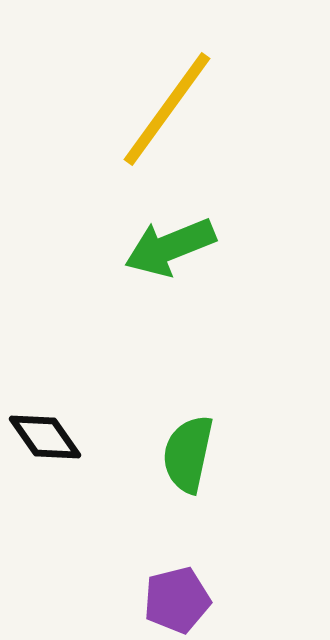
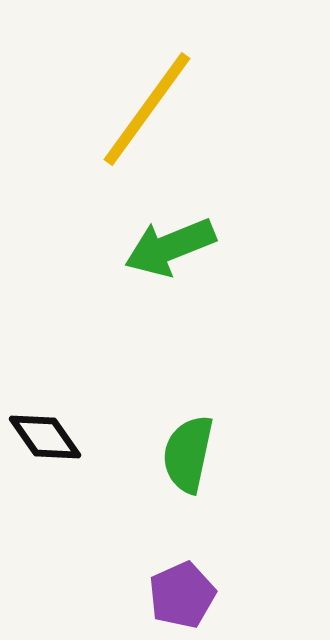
yellow line: moved 20 px left
purple pentagon: moved 5 px right, 5 px up; rotated 10 degrees counterclockwise
